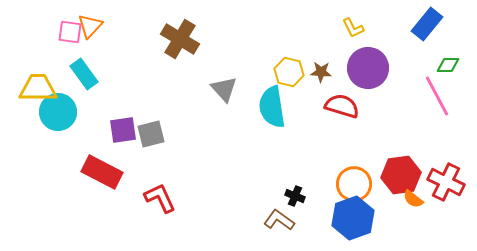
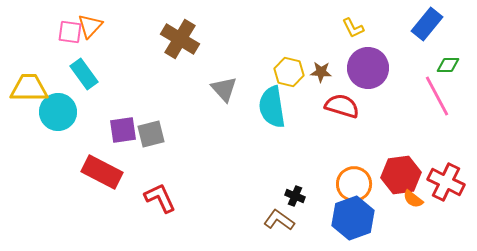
yellow trapezoid: moved 9 px left
